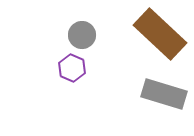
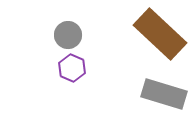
gray circle: moved 14 px left
